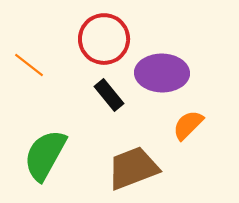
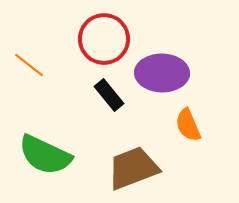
orange semicircle: rotated 68 degrees counterclockwise
green semicircle: rotated 94 degrees counterclockwise
